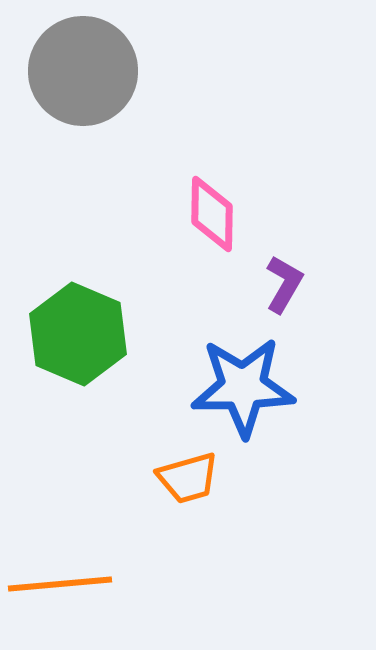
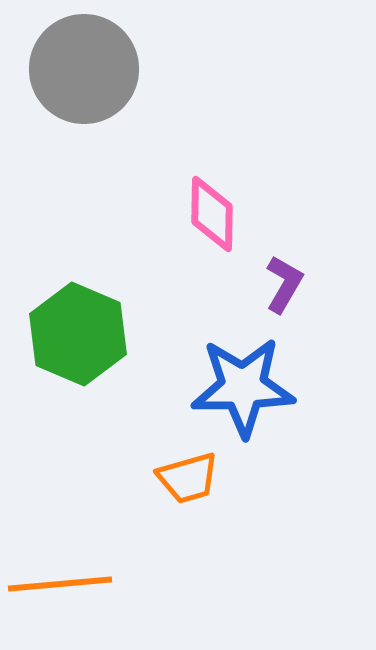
gray circle: moved 1 px right, 2 px up
